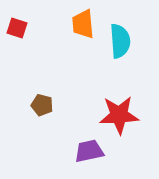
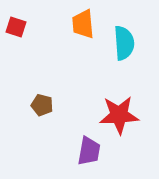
red square: moved 1 px left, 1 px up
cyan semicircle: moved 4 px right, 2 px down
purple trapezoid: rotated 112 degrees clockwise
